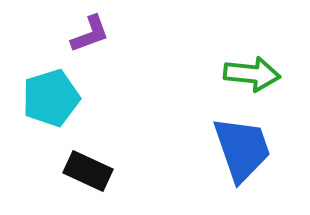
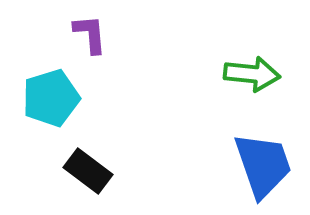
purple L-shape: rotated 75 degrees counterclockwise
blue trapezoid: moved 21 px right, 16 px down
black rectangle: rotated 12 degrees clockwise
